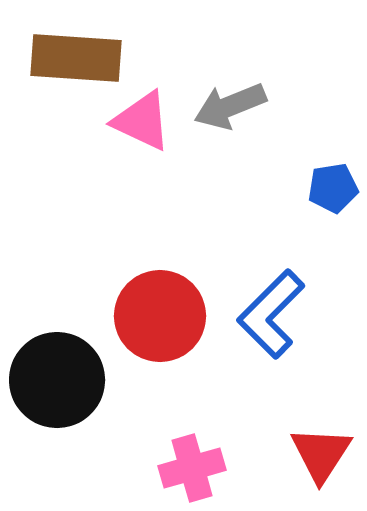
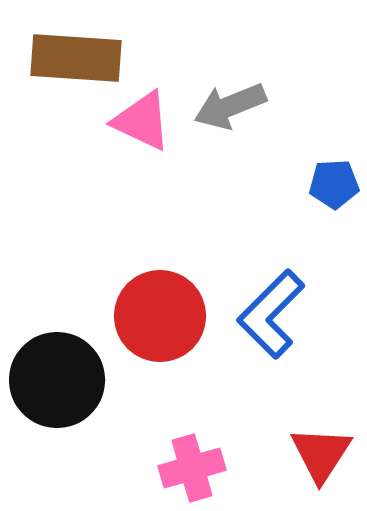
blue pentagon: moved 1 px right, 4 px up; rotated 6 degrees clockwise
